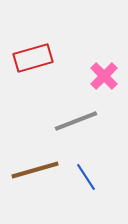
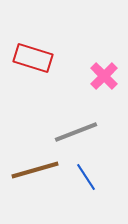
red rectangle: rotated 33 degrees clockwise
gray line: moved 11 px down
